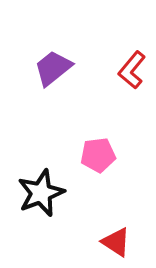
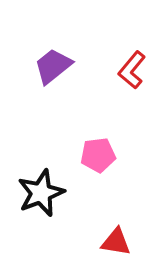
purple trapezoid: moved 2 px up
red triangle: rotated 24 degrees counterclockwise
